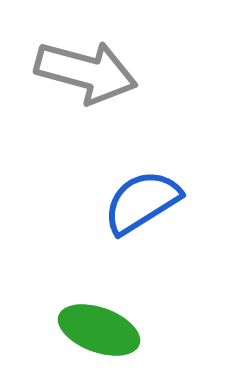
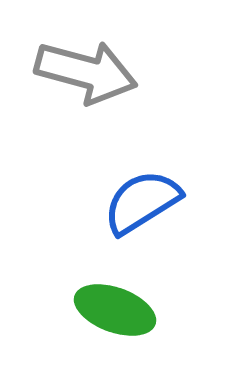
green ellipse: moved 16 px right, 20 px up
